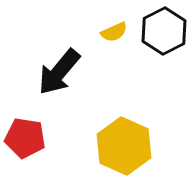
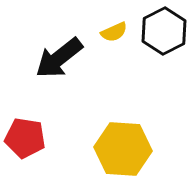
black arrow: moved 14 px up; rotated 12 degrees clockwise
yellow hexagon: moved 1 px left, 3 px down; rotated 20 degrees counterclockwise
